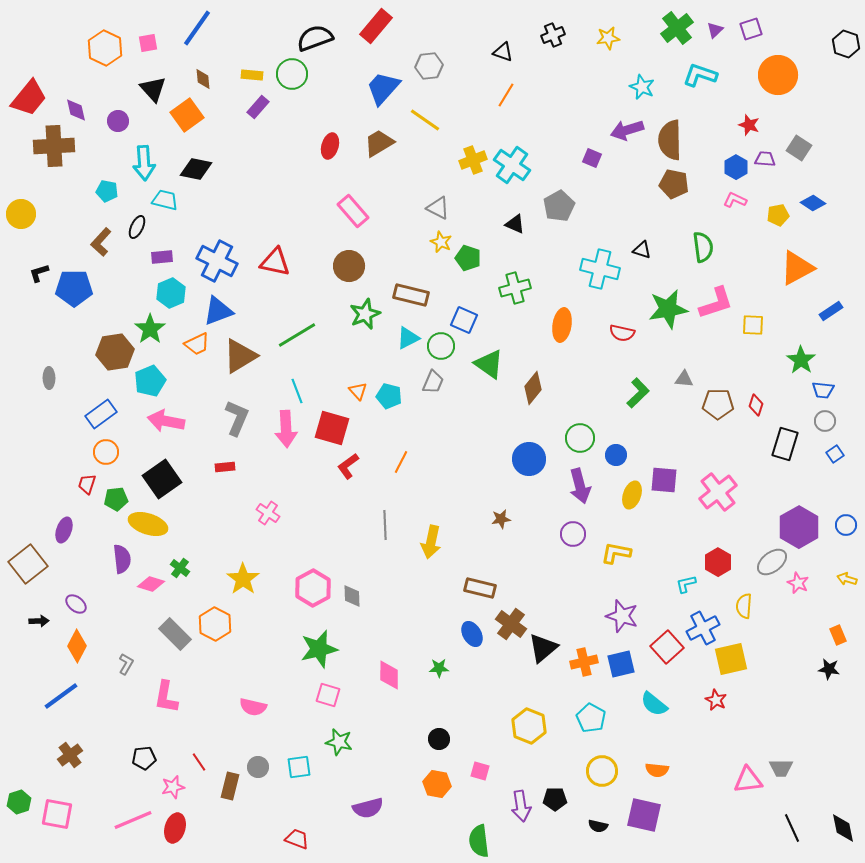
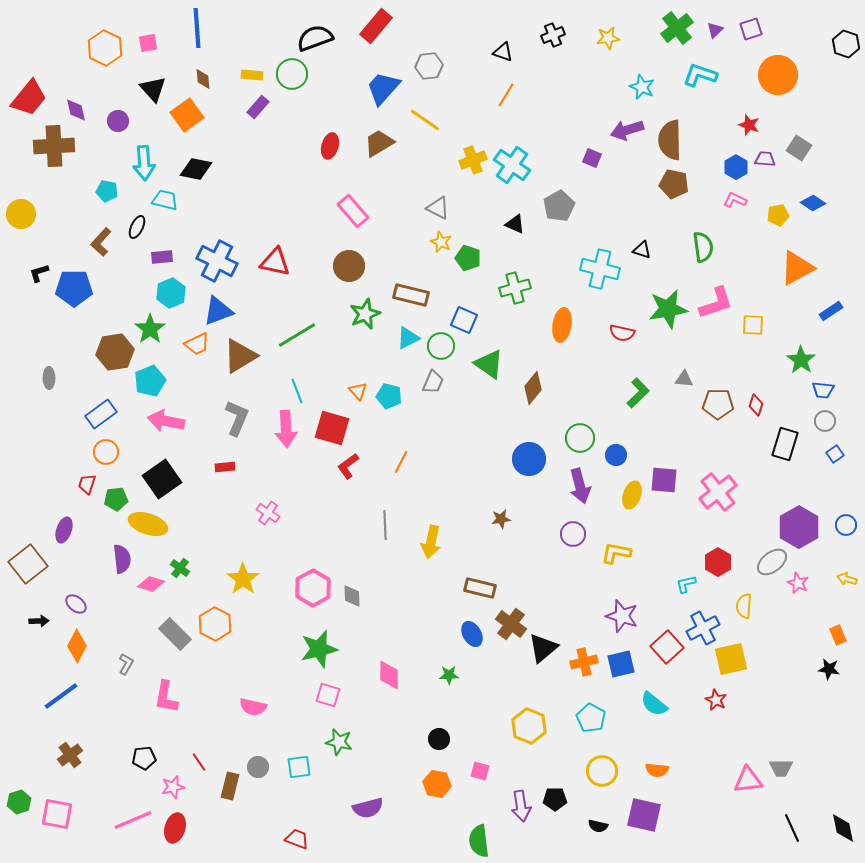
blue line at (197, 28): rotated 39 degrees counterclockwise
green star at (439, 668): moved 10 px right, 7 px down
